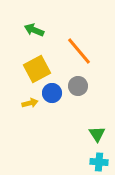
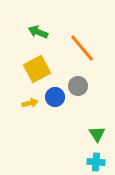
green arrow: moved 4 px right, 2 px down
orange line: moved 3 px right, 3 px up
blue circle: moved 3 px right, 4 px down
cyan cross: moved 3 px left
